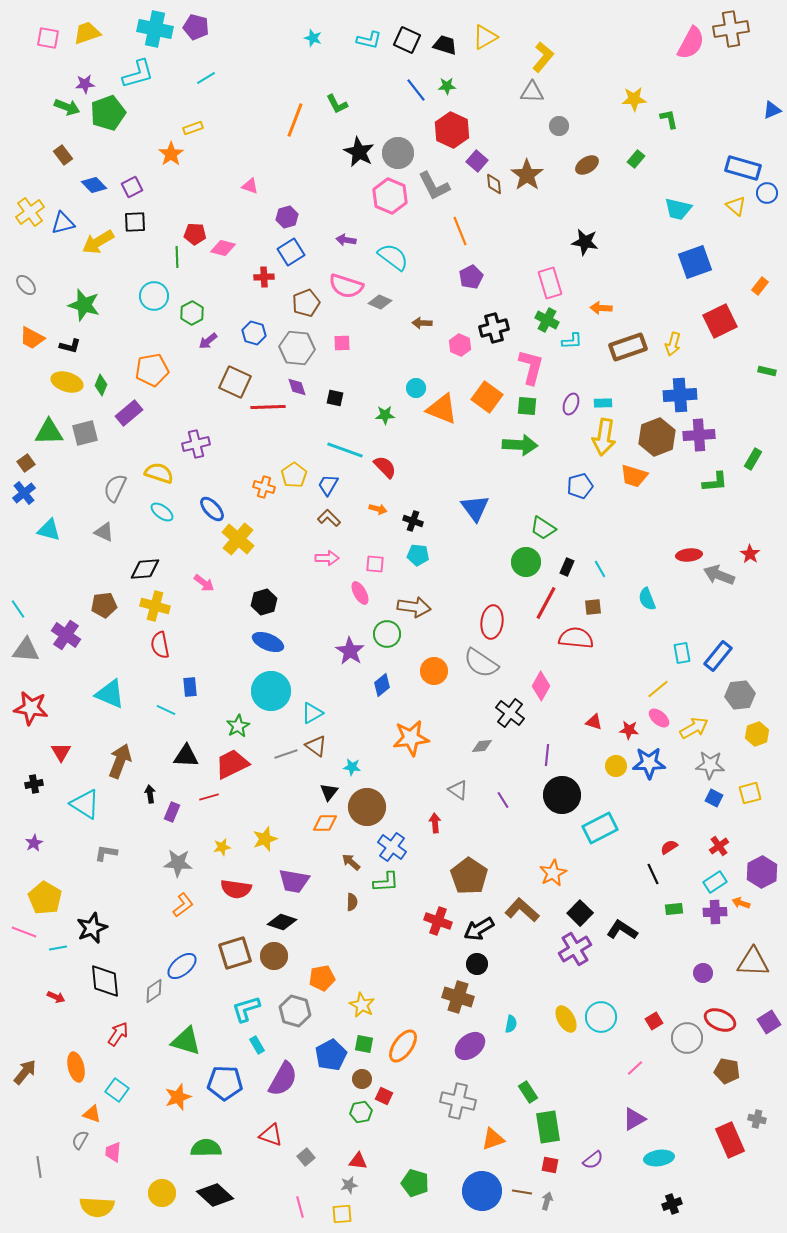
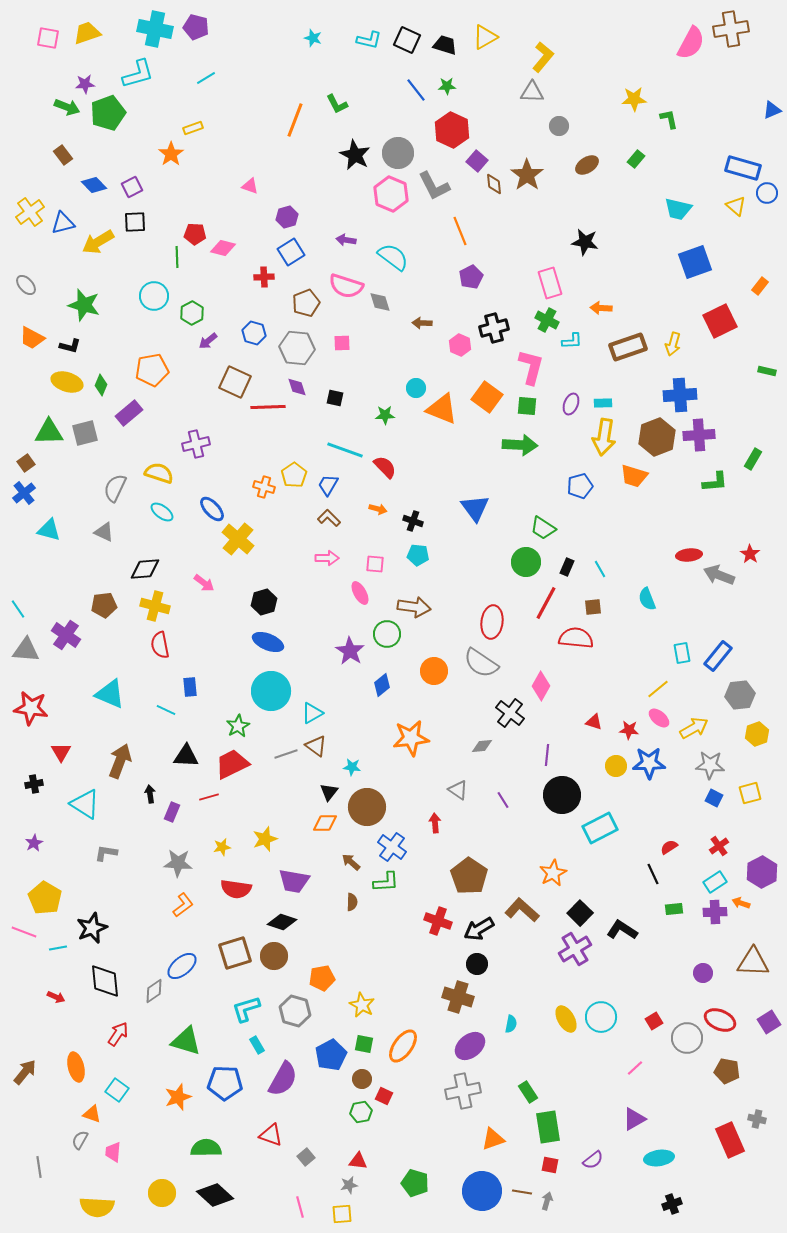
black star at (359, 152): moved 4 px left, 3 px down
pink hexagon at (390, 196): moved 1 px right, 2 px up
gray diamond at (380, 302): rotated 50 degrees clockwise
gray cross at (458, 1101): moved 5 px right, 10 px up; rotated 24 degrees counterclockwise
